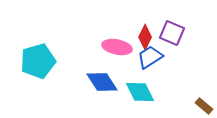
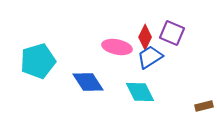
blue diamond: moved 14 px left
brown rectangle: rotated 54 degrees counterclockwise
